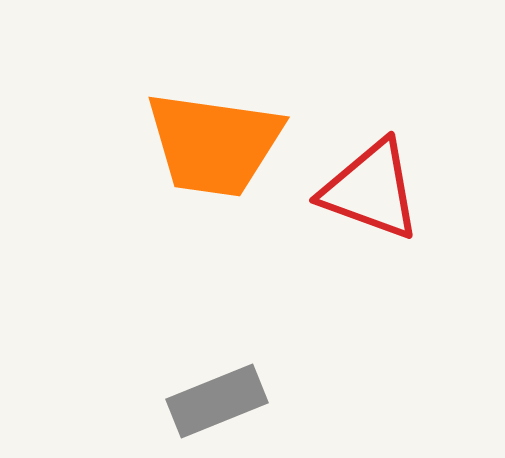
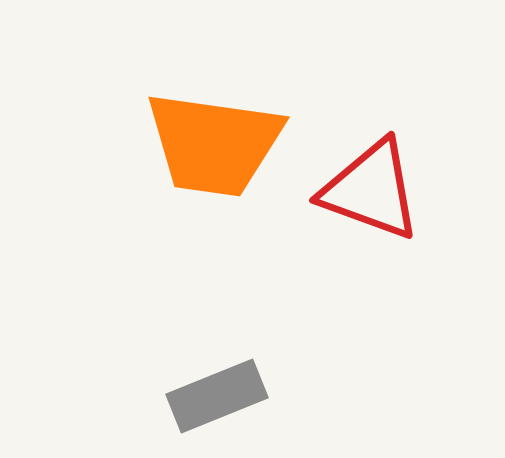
gray rectangle: moved 5 px up
